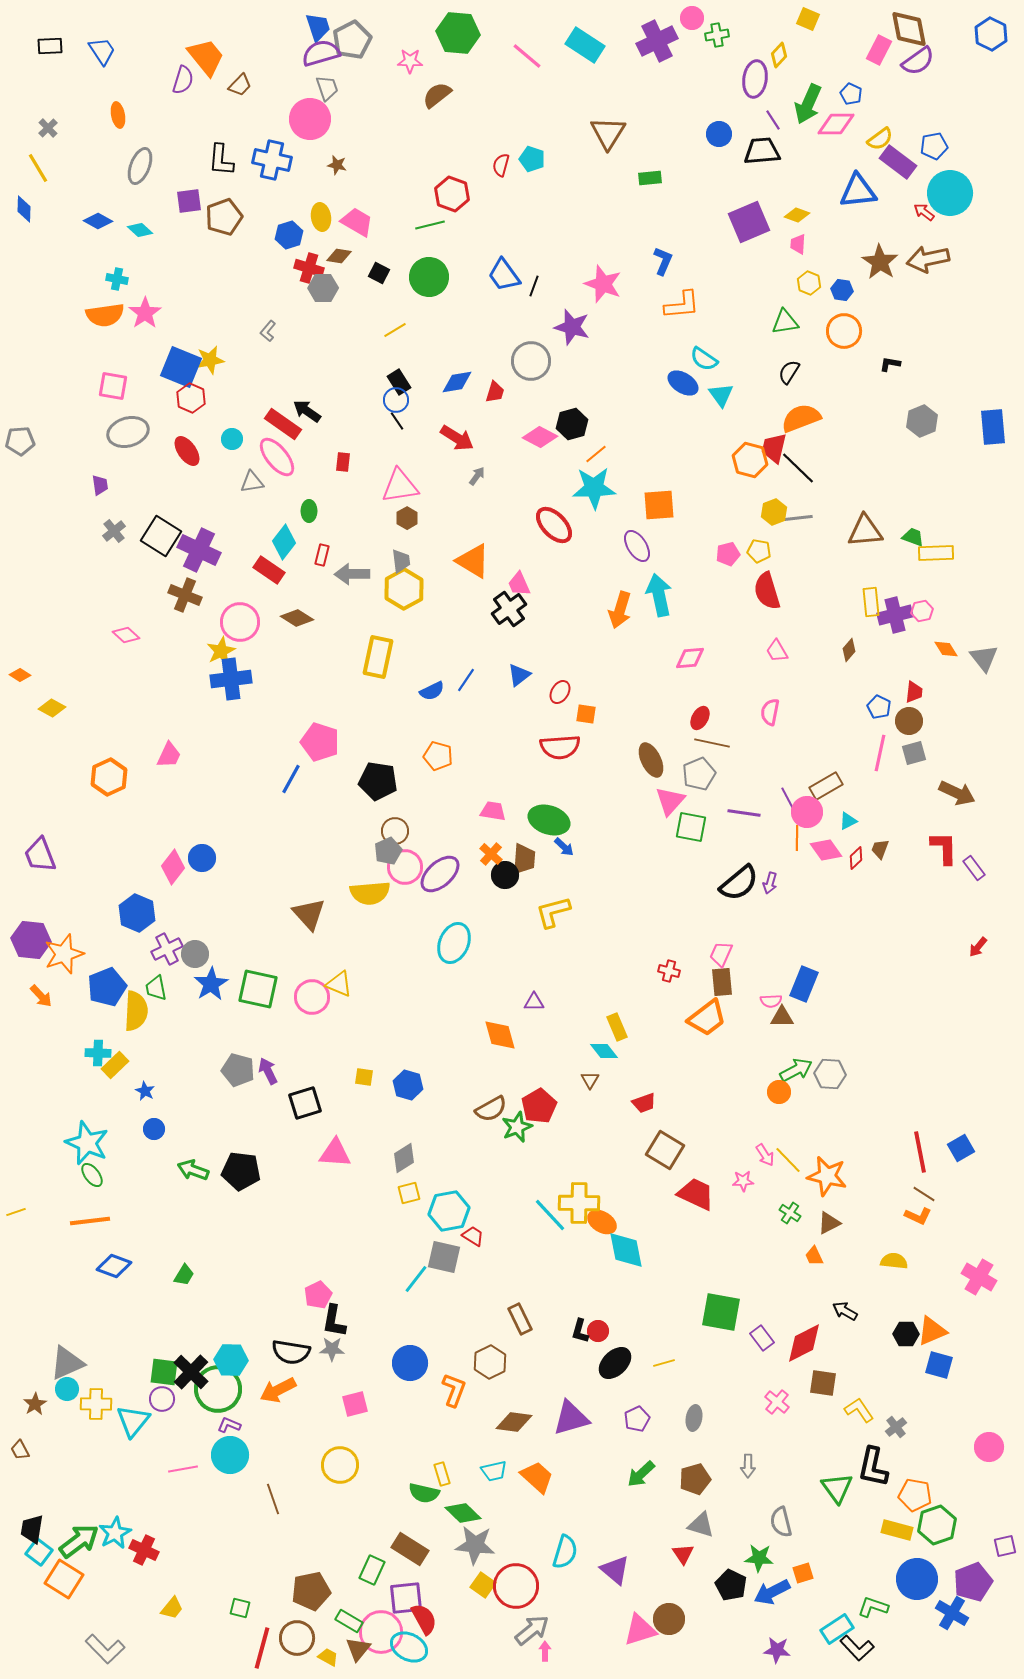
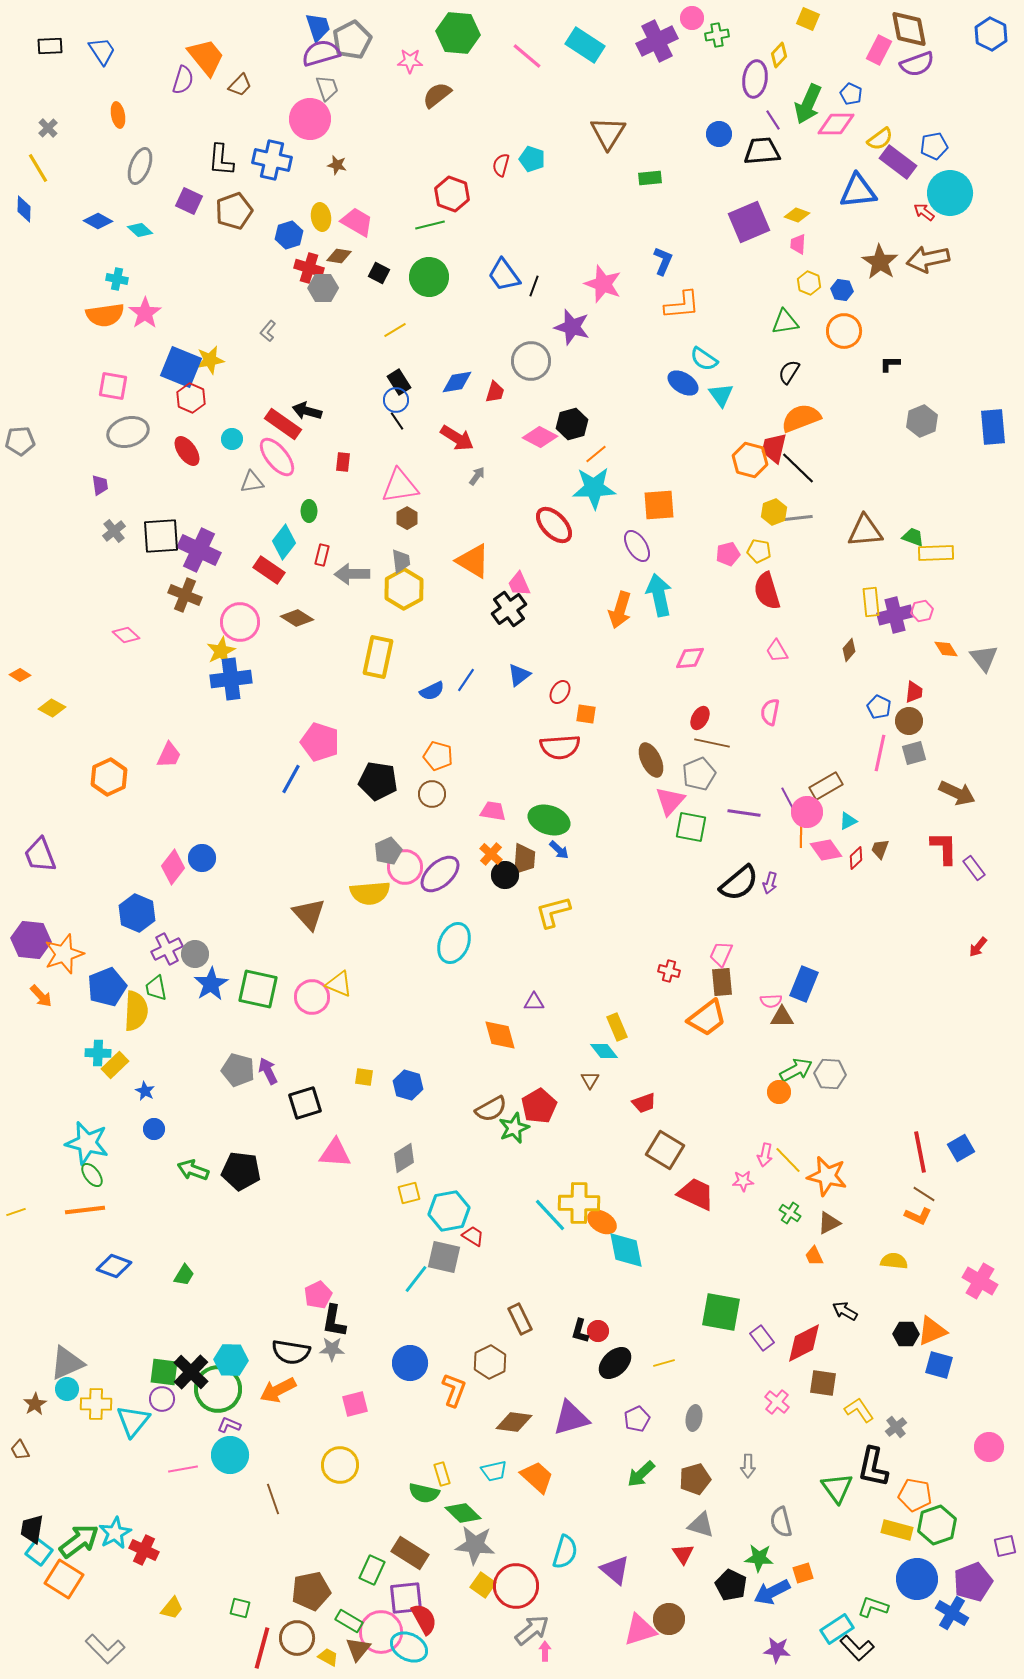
purple semicircle at (918, 61): moved 1 px left, 3 px down; rotated 16 degrees clockwise
purple square at (189, 201): rotated 32 degrees clockwise
brown pentagon at (224, 217): moved 10 px right, 6 px up
black L-shape at (890, 364): rotated 10 degrees counterclockwise
black arrow at (307, 411): rotated 20 degrees counterclockwise
black square at (161, 536): rotated 36 degrees counterclockwise
brown circle at (395, 831): moved 37 px right, 37 px up
orange line at (797, 838): moved 4 px right, 3 px up
blue arrow at (564, 847): moved 5 px left, 3 px down
green star at (517, 1127): moved 3 px left, 1 px down
cyan star at (87, 1143): rotated 9 degrees counterclockwise
pink arrow at (765, 1155): rotated 45 degrees clockwise
orange line at (90, 1221): moved 5 px left, 11 px up
pink cross at (979, 1277): moved 1 px right, 4 px down
brown rectangle at (410, 1549): moved 4 px down
